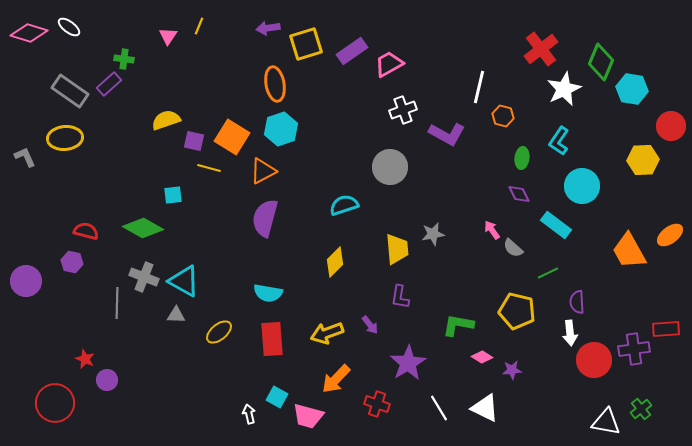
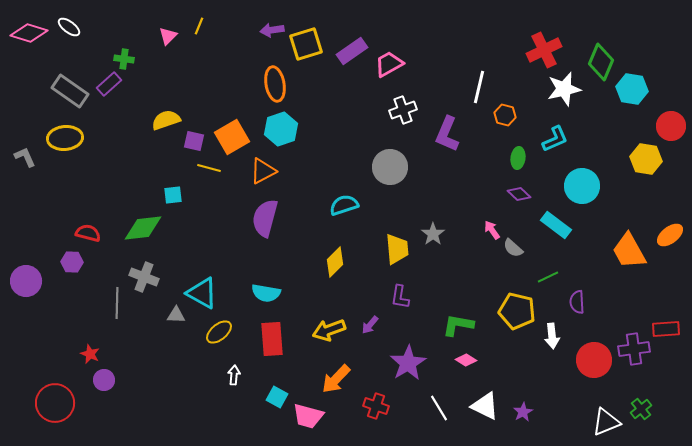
purple arrow at (268, 28): moved 4 px right, 2 px down
pink triangle at (168, 36): rotated 12 degrees clockwise
red cross at (541, 49): moved 3 px right, 1 px down; rotated 12 degrees clockwise
white star at (564, 89): rotated 12 degrees clockwise
orange hexagon at (503, 116): moved 2 px right, 1 px up
purple L-shape at (447, 134): rotated 84 degrees clockwise
orange square at (232, 137): rotated 28 degrees clockwise
cyan L-shape at (559, 141): moved 4 px left, 2 px up; rotated 148 degrees counterclockwise
green ellipse at (522, 158): moved 4 px left
yellow hexagon at (643, 160): moved 3 px right, 1 px up; rotated 12 degrees clockwise
purple diamond at (519, 194): rotated 20 degrees counterclockwise
green diamond at (143, 228): rotated 36 degrees counterclockwise
red semicircle at (86, 231): moved 2 px right, 2 px down
gray star at (433, 234): rotated 25 degrees counterclockwise
purple hexagon at (72, 262): rotated 10 degrees counterclockwise
green line at (548, 273): moved 4 px down
cyan triangle at (184, 281): moved 18 px right, 12 px down
cyan semicircle at (268, 293): moved 2 px left
purple arrow at (370, 325): rotated 78 degrees clockwise
yellow arrow at (327, 333): moved 2 px right, 3 px up
white arrow at (570, 333): moved 18 px left, 3 px down
pink diamond at (482, 357): moved 16 px left, 3 px down
red star at (85, 359): moved 5 px right, 5 px up
purple star at (512, 370): moved 11 px right, 42 px down; rotated 24 degrees counterclockwise
purple circle at (107, 380): moved 3 px left
red cross at (377, 404): moved 1 px left, 2 px down
white triangle at (485, 408): moved 2 px up
white arrow at (249, 414): moved 15 px left, 39 px up; rotated 18 degrees clockwise
white triangle at (606, 422): rotated 32 degrees counterclockwise
